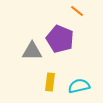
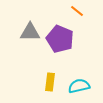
gray triangle: moved 2 px left, 19 px up
